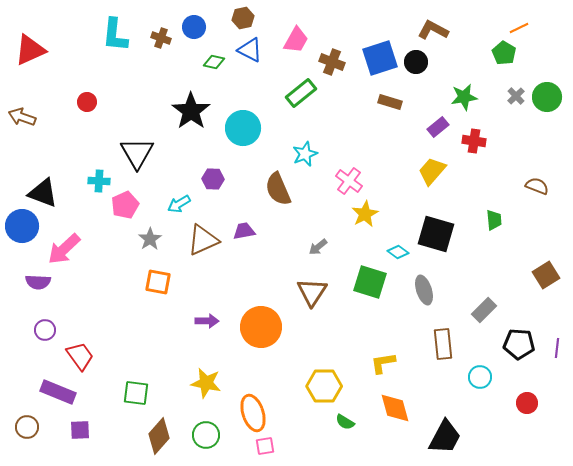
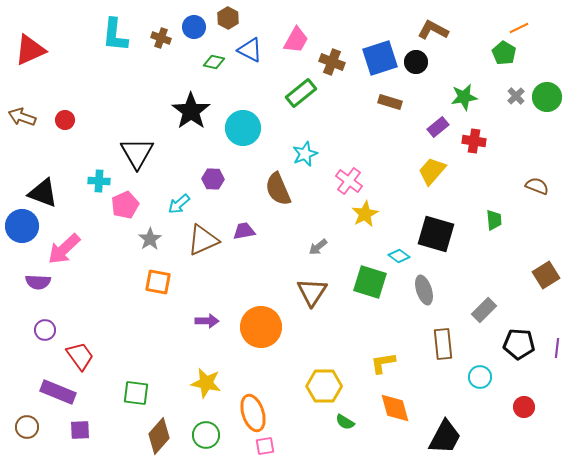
brown hexagon at (243, 18): moved 15 px left; rotated 20 degrees counterclockwise
red circle at (87, 102): moved 22 px left, 18 px down
cyan arrow at (179, 204): rotated 10 degrees counterclockwise
cyan diamond at (398, 252): moved 1 px right, 4 px down
red circle at (527, 403): moved 3 px left, 4 px down
